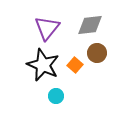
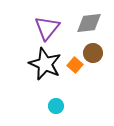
gray diamond: moved 1 px left, 2 px up
brown circle: moved 4 px left
black star: moved 2 px right, 1 px up
cyan circle: moved 10 px down
